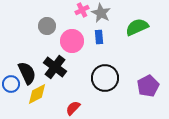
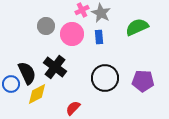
gray circle: moved 1 px left
pink circle: moved 7 px up
purple pentagon: moved 5 px left, 5 px up; rotated 30 degrees clockwise
